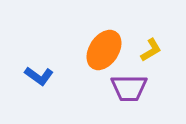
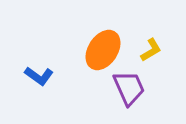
orange ellipse: moved 1 px left
purple trapezoid: rotated 114 degrees counterclockwise
